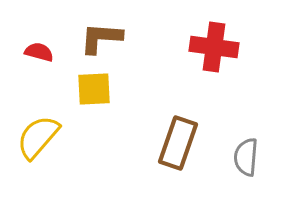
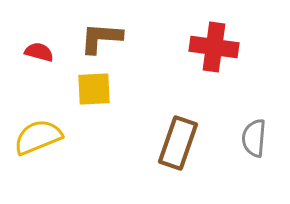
yellow semicircle: rotated 27 degrees clockwise
gray semicircle: moved 8 px right, 19 px up
